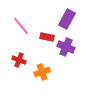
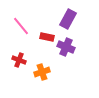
purple rectangle: moved 1 px right
